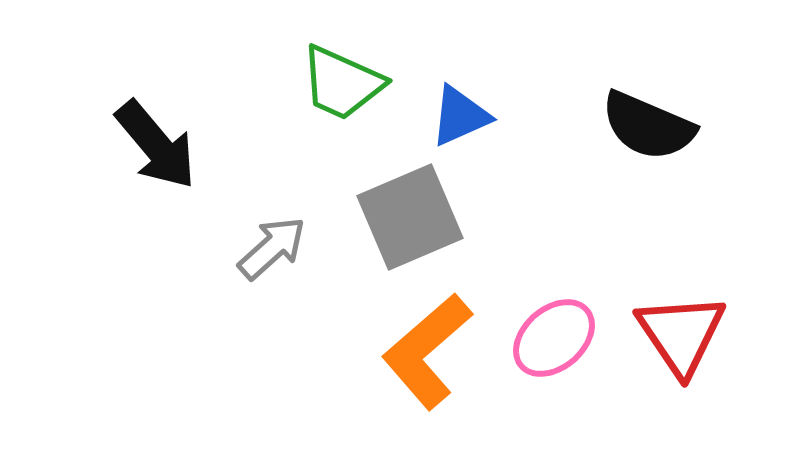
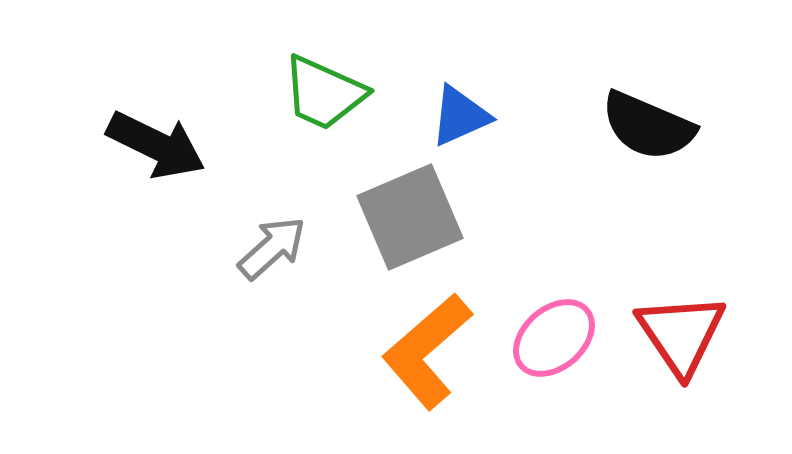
green trapezoid: moved 18 px left, 10 px down
black arrow: rotated 24 degrees counterclockwise
